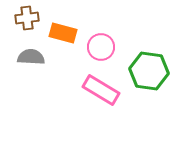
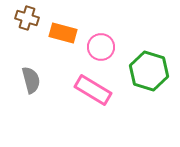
brown cross: rotated 25 degrees clockwise
gray semicircle: moved 23 px down; rotated 72 degrees clockwise
green hexagon: rotated 9 degrees clockwise
pink rectangle: moved 8 px left
